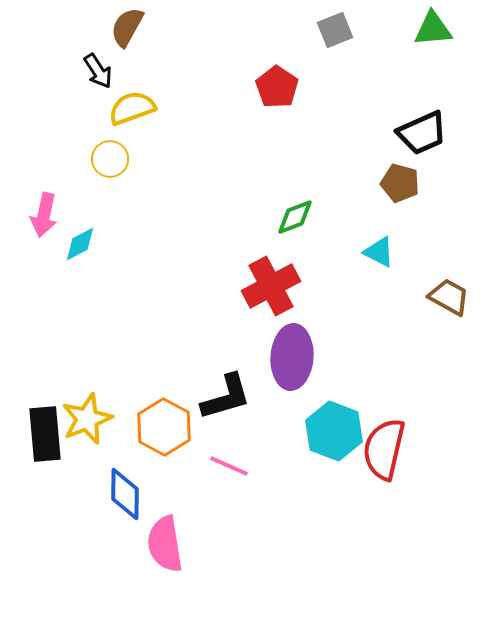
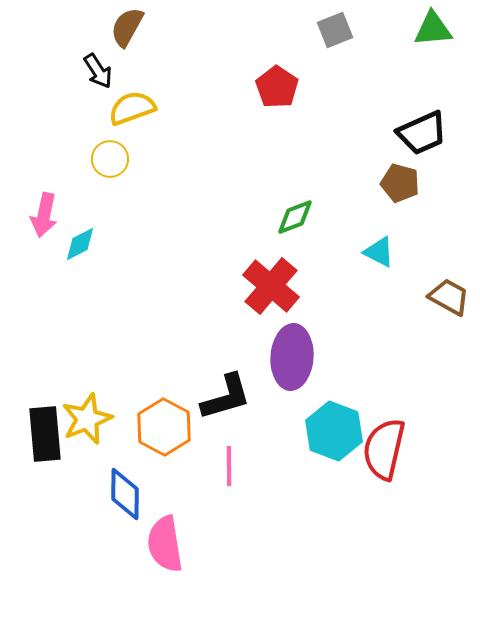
red cross: rotated 22 degrees counterclockwise
pink line: rotated 66 degrees clockwise
